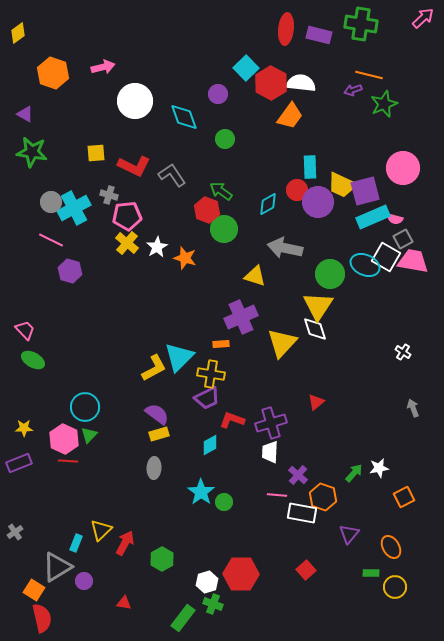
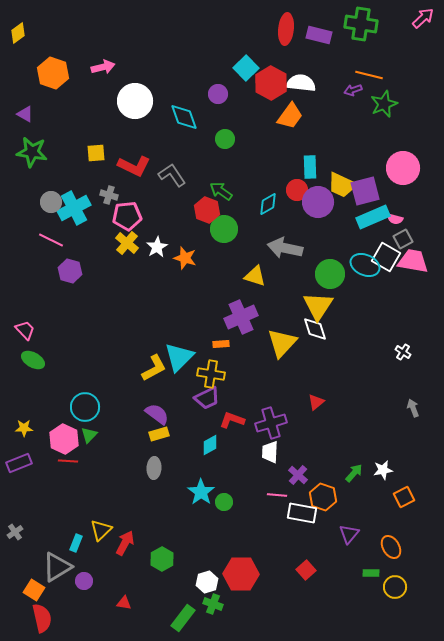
white star at (379, 468): moved 4 px right, 2 px down
